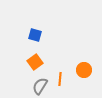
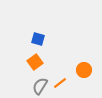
blue square: moved 3 px right, 4 px down
orange line: moved 4 px down; rotated 48 degrees clockwise
